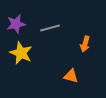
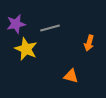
orange arrow: moved 4 px right, 1 px up
yellow star: moved 5 px right, 4 px up
